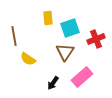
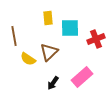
cyan square: rotated 18 degrees clockwise
brown triangle: moved 16 px left; rotated 12 degrees clockwise
